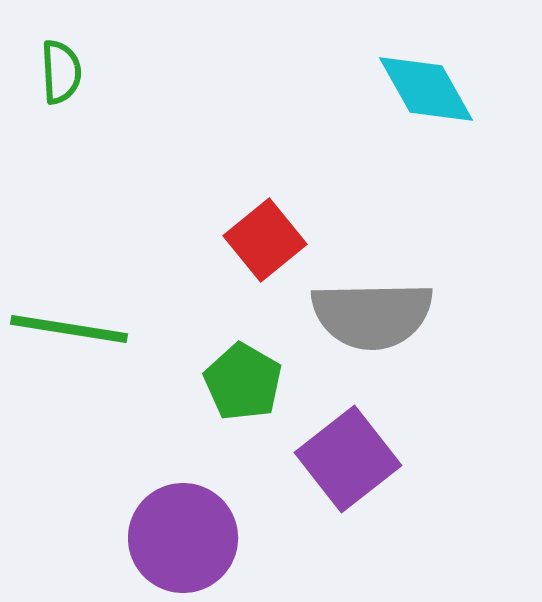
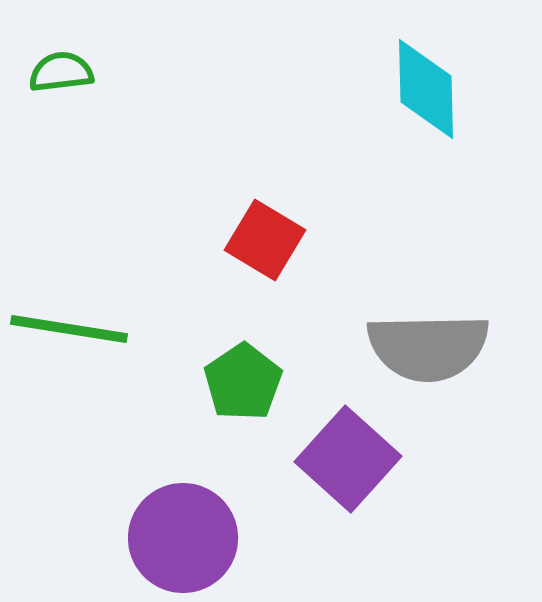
green semicircle: rotated 94 degrees counterclockwise
cyan diamond: rotated 28 degrees clockwise
red square: rotated 20 degrees counterclockwise
gray semicircle: moved 56 px right, 32 px down
green pentagon: rotated 8 degrees clockwise
purple square: rotated 10 degrees counterclockwise
